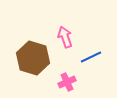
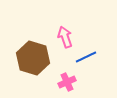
blue line: moved 5 px left
